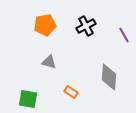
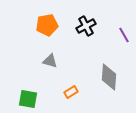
orange pentagon: moved 2 px right
gray triangle: moved 1 px right, 1 px up
orange rectangle: rotated 64 degrees counterclockwise
